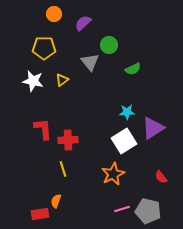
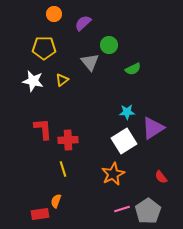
gray pentagon: rotated 25 degrees clockwise
